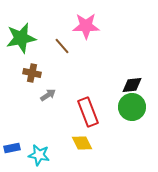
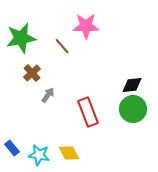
brown cross: rotated 36 degrees clockwise
gray arrow: rotated 21 degrees counterclockwise
green circle: moved 1 px right, 2 px down
yellow diamond: moved 13 px left, 10 px down
blue rectangle: rotated 63 degrees clockwise
